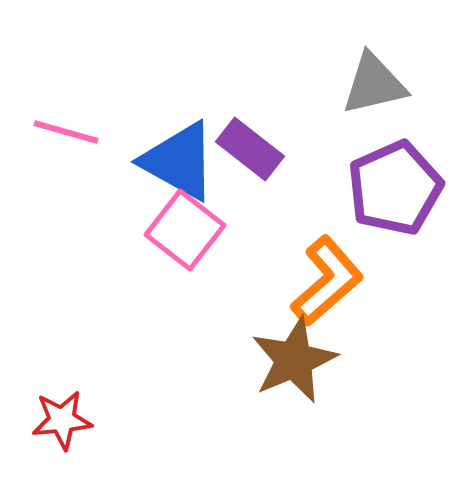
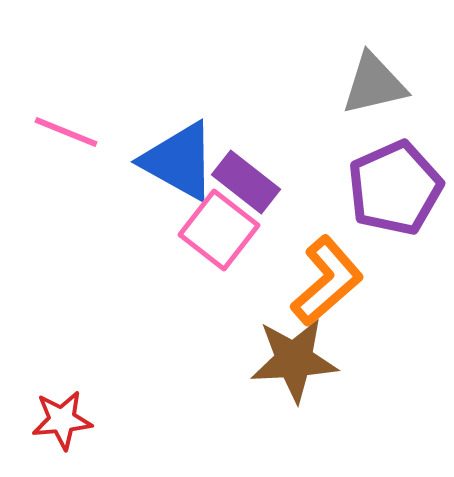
pink line: rotated 6 degrees clockwise
purple rectangle: moved 4 px left, 33 px down
pink square: moved 34 px right
brown star: rotated 20 degrees clockwise
